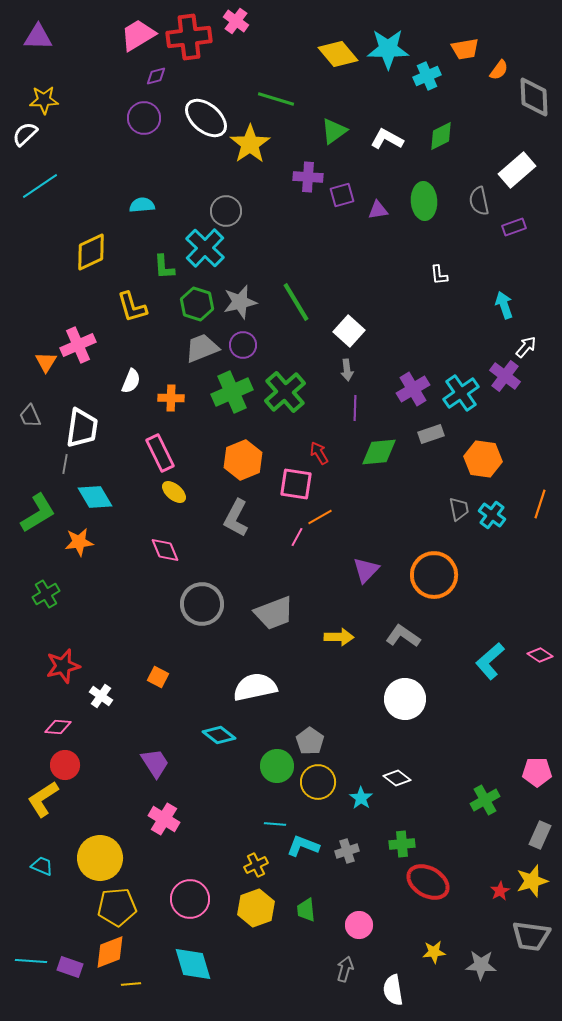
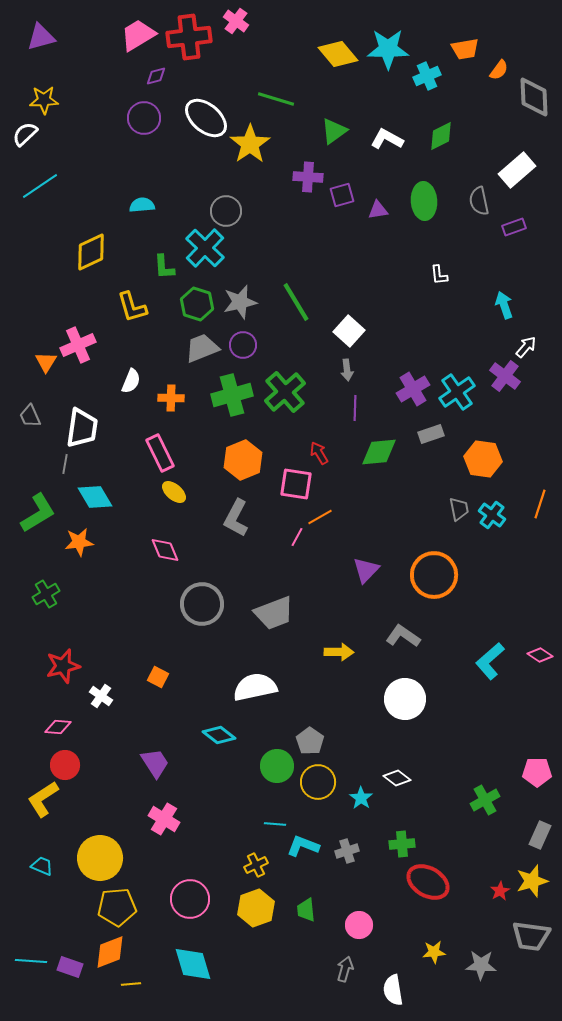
purple triangle at (38, 37): moved 3 px right; rotated 16 degrees counterclockwise
green cross at (232, 392): moved 3 px down; rotated 9 degrees clockwise
cyan cross at (461, 393): moved 4 px left, 1 px up
yellow arrow at (339, 637): moved 15 px down
